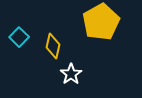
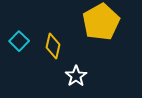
cyan square: moved 4 px down
white star: moved 5 px right, 2 px down
